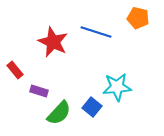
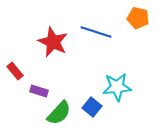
red rectangle: moved 1 px down
